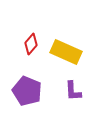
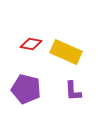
red diamond: rotated 60 degrees clockwise
purple pentagon: moved 1 px left, 2 px up; rotated 8 degrees counterclockwise
